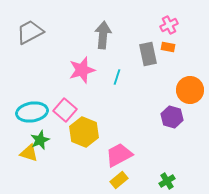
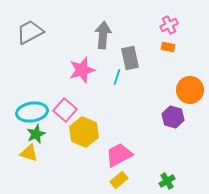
gray rectangle: moved 18 px left, 4 px down
purple hexagon: moved 1 px right
green star: moved 4 px left, 6 px up
